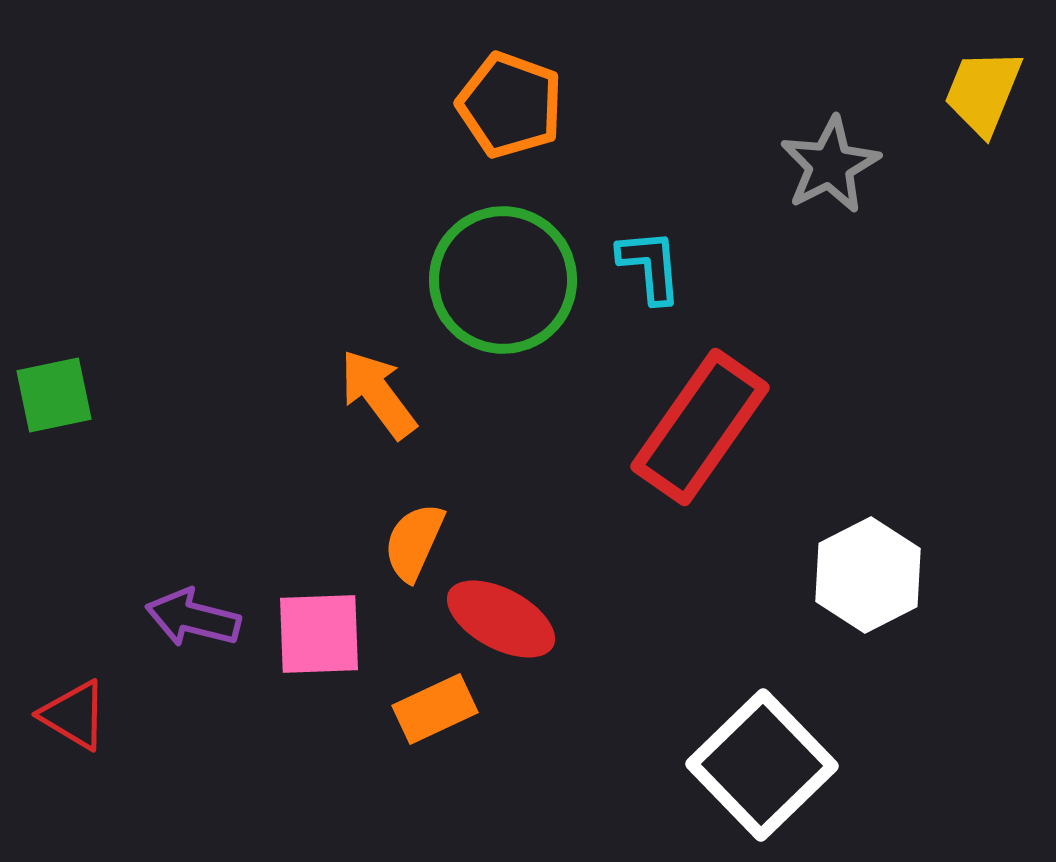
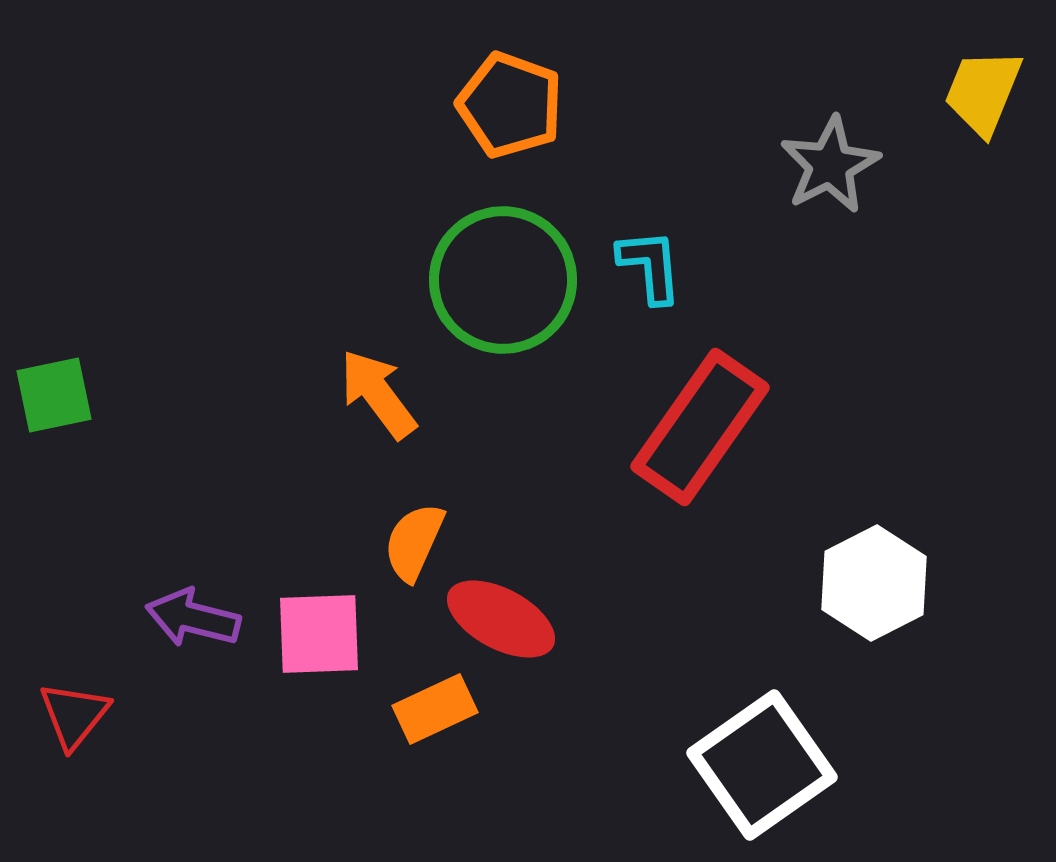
white hexagon: moved 6 px right, 8 px down
red triangle: rotated 38 degrees clockwise
white square: rotated 9 degrees clockwise
